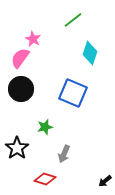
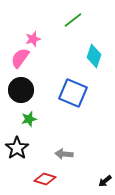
pink star: rotated 28 degrees clockwise
cyan diamond: moved 4 px right, 3 px down
black circle: moved 1 px down
green star: moved 16 px left, 8 px up
gray arrow: rotated 72 degrees clockwise
